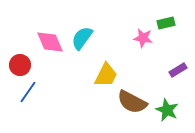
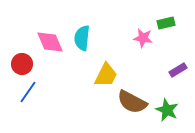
cyan semicircle: rotated 30 degrees counterclockwise
red circle: moved 2 px right, 1 px up
